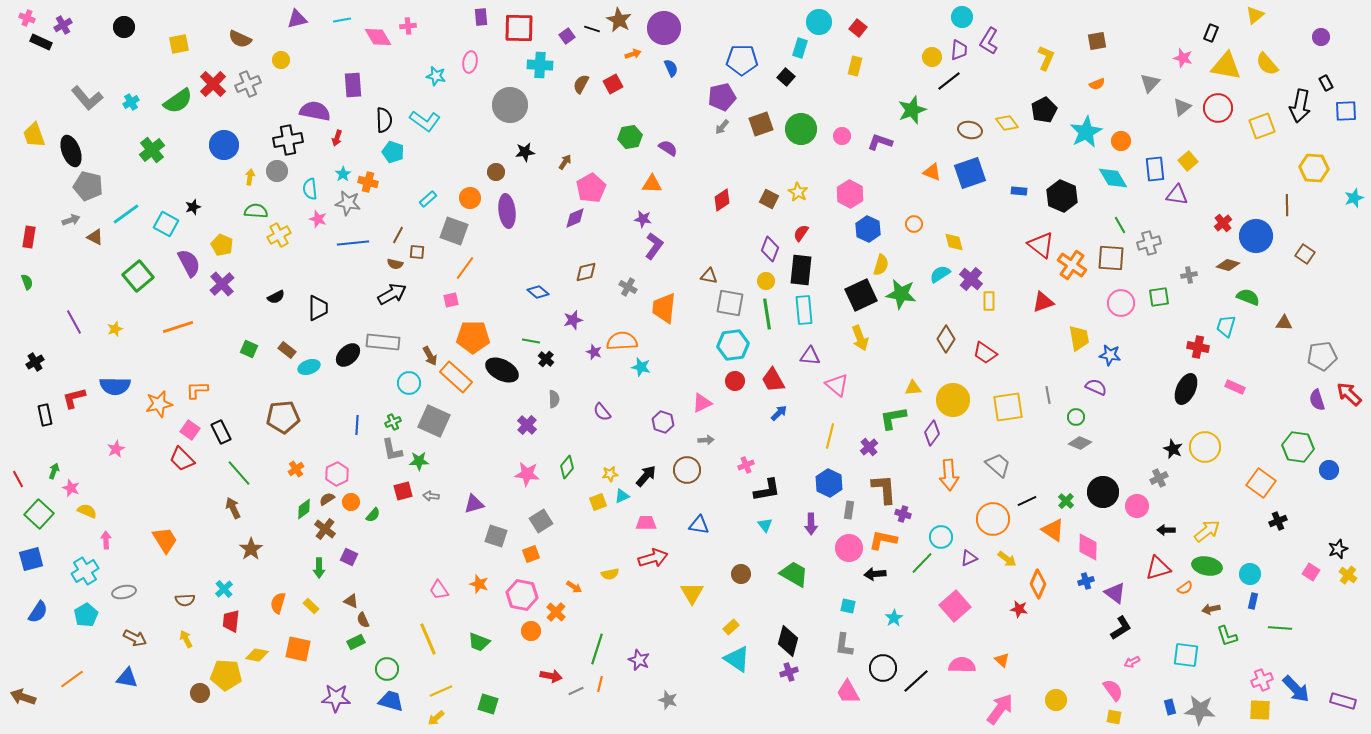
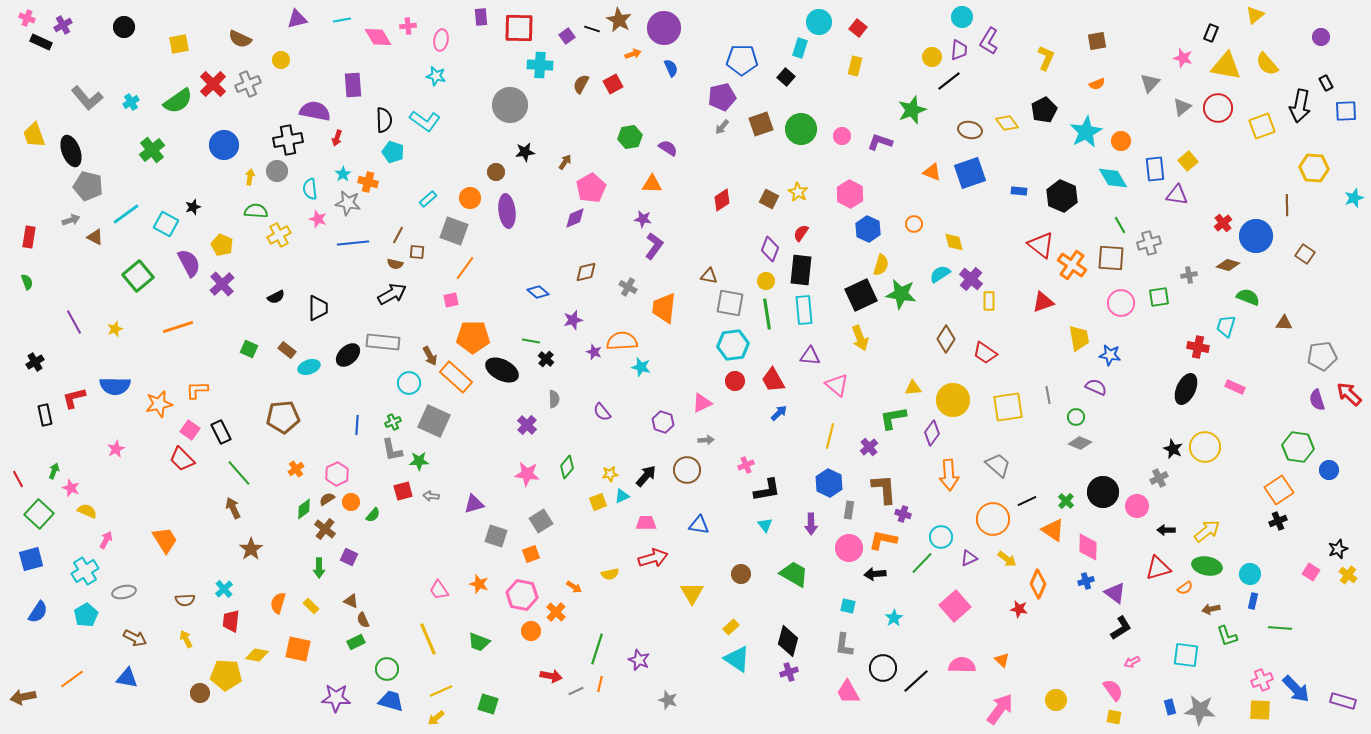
pink ellipse at (470, 62): moved 29 px left, 22 px up
orange square at (1261, 483): moved 18 px right, 7 px down; rotated 20 degrees clockwise
pink arrow at (106, 540): rotated 30 degrees clockwise
brown arrow at (23, 697): rotated 30 degrees counterclockwise
